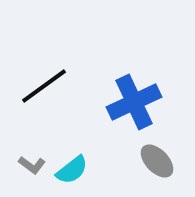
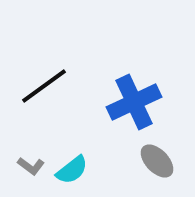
gray L-shape: moved 1 px left, 1 px down
